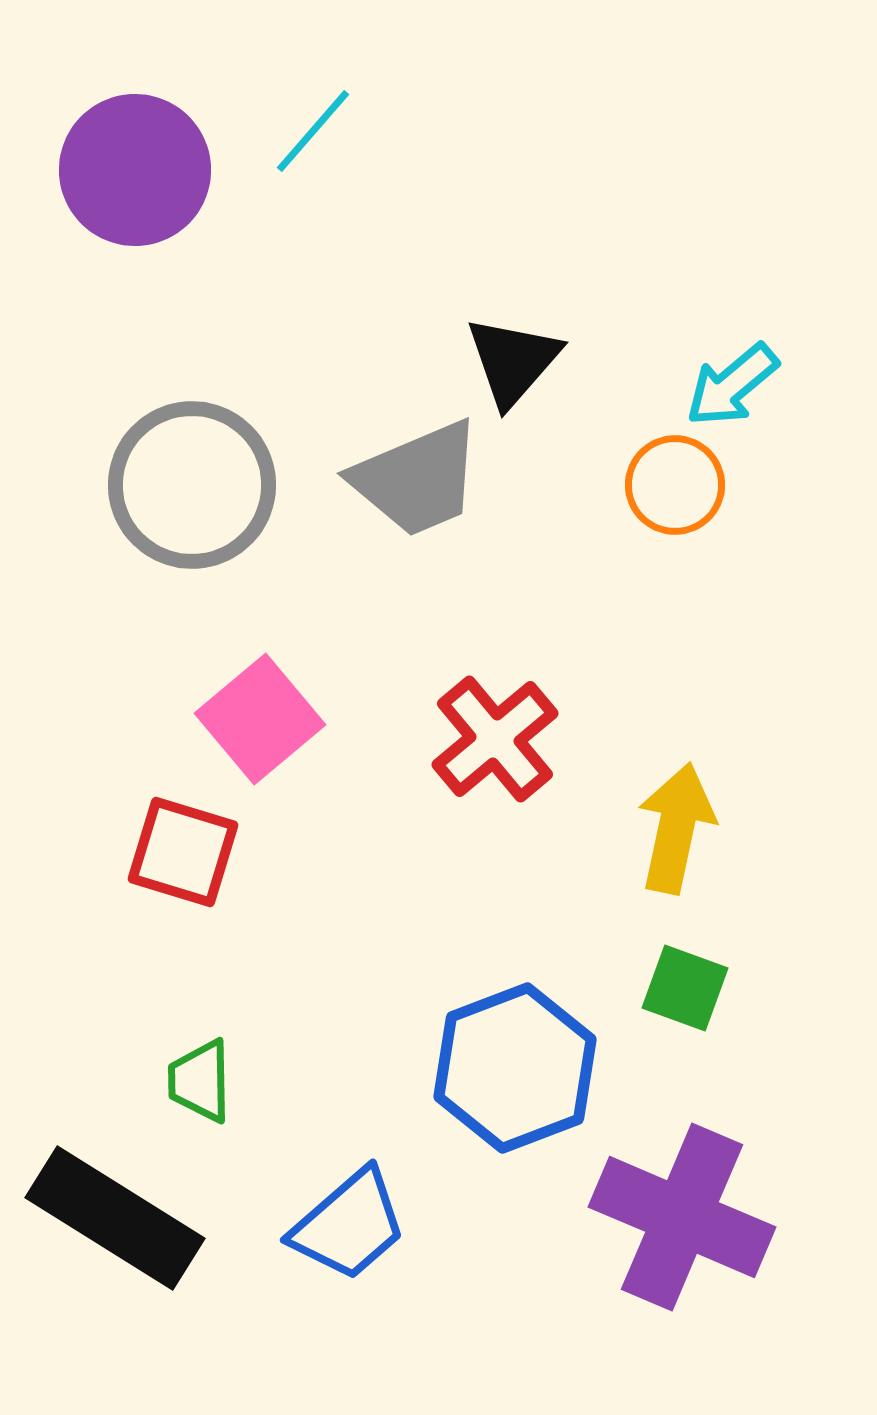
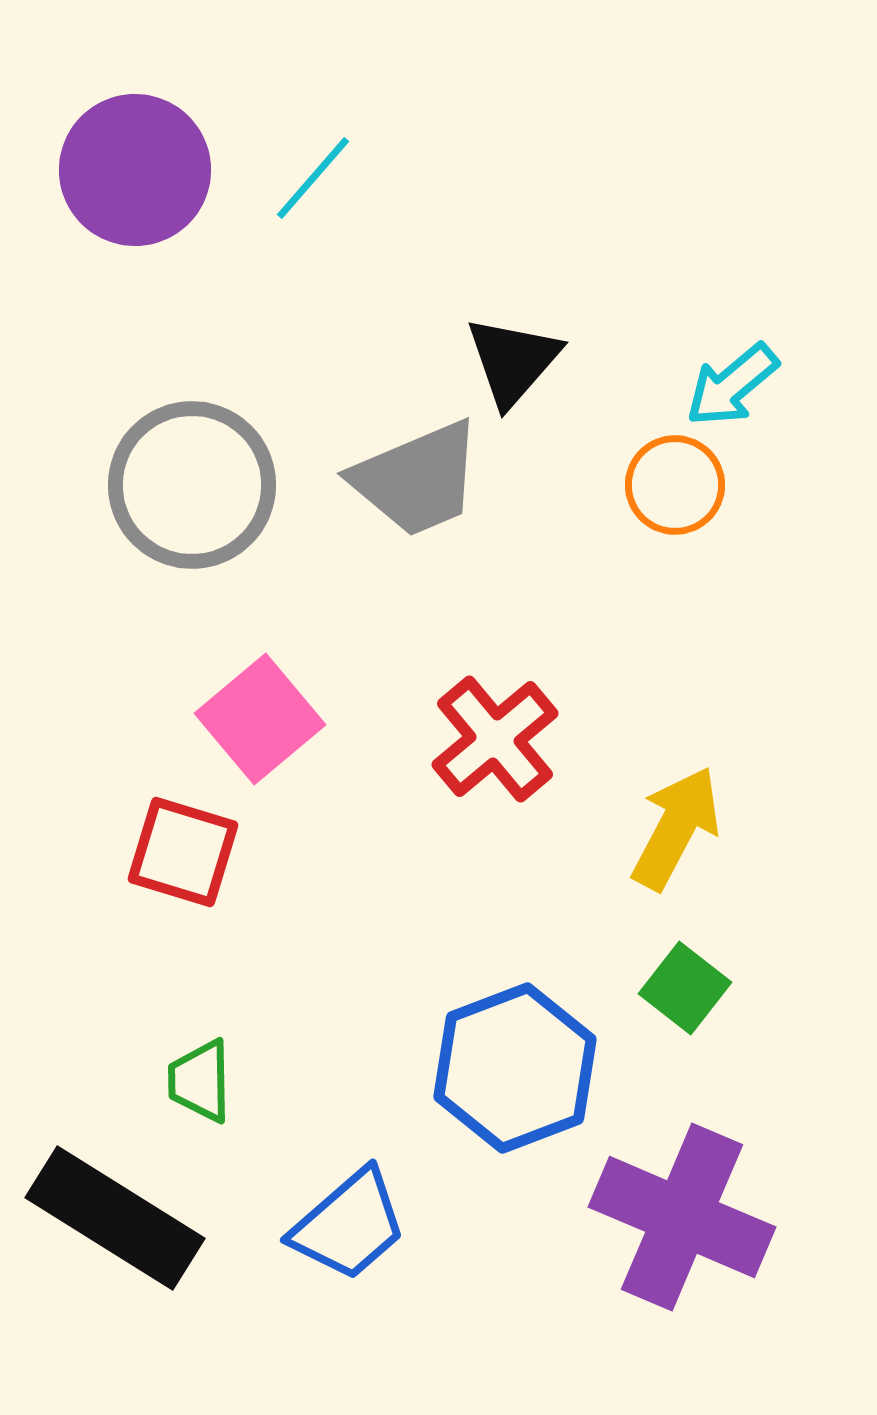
cyan line: moved 47 px down
yellow arrow: rotated 16 degrees clockwise
green square: rotated 18 degrees clockwise
